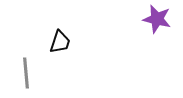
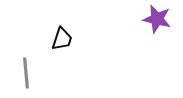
black trapezoid: moved 2 px right, 3 px up
